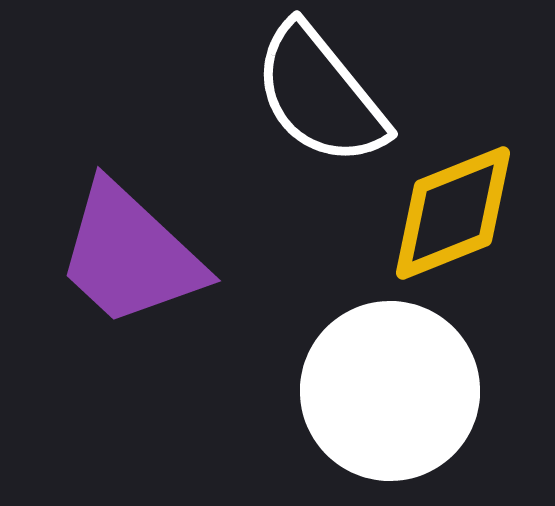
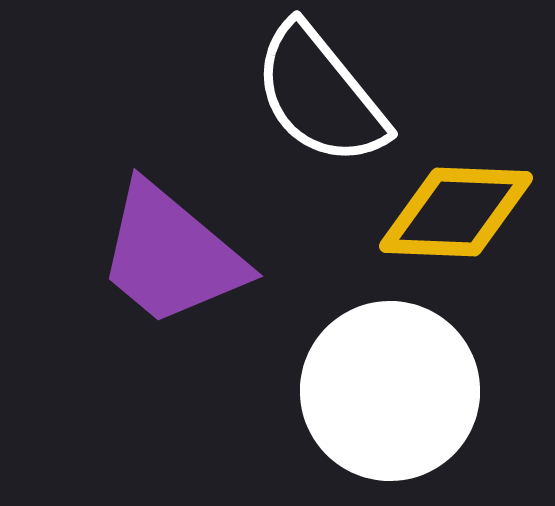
yellow diamond: moved 3 px right, 1 px up; rotated 24 degrees clockwise
purple trapezoid: moved 41 px right; rotated 3 degrees counterclockwise
